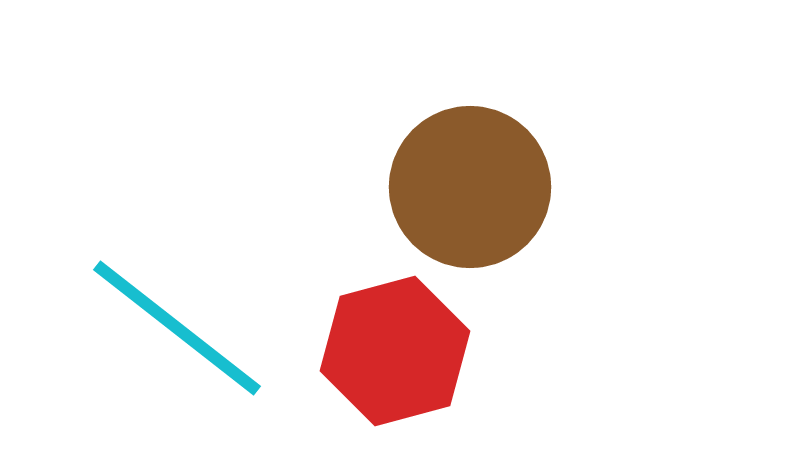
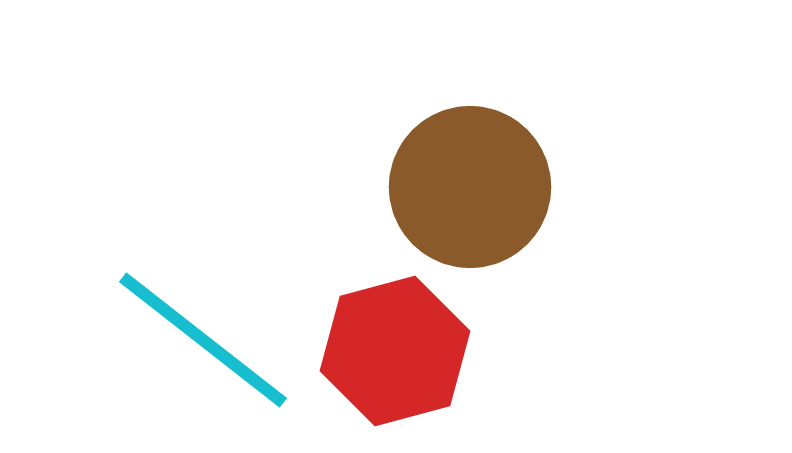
cyan line: moved 26 px right, 12 px down
